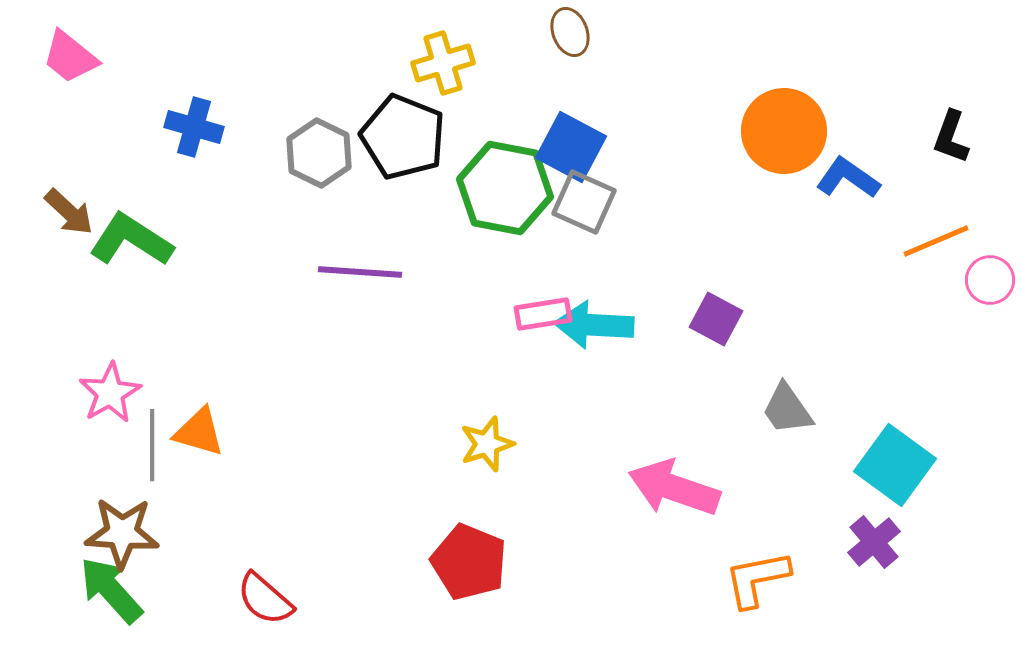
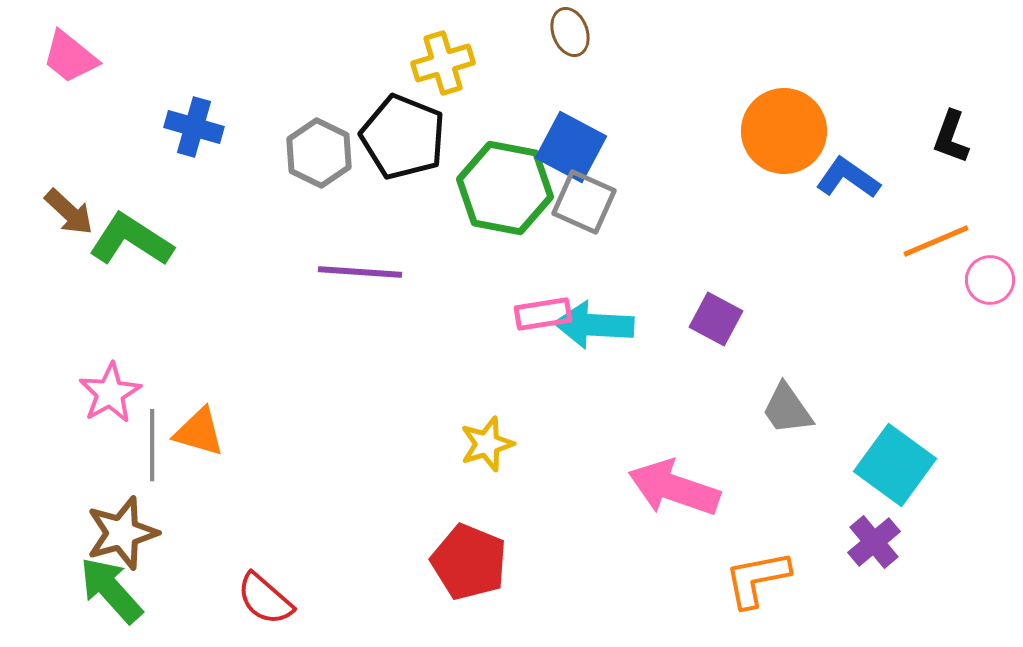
brown star: rotated 20 degrees counterclockwise
